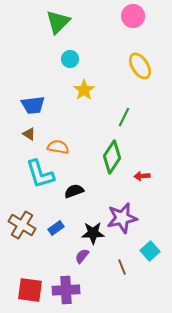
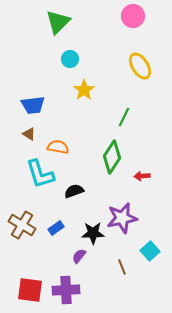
purple semicircle: moved 3 px left
